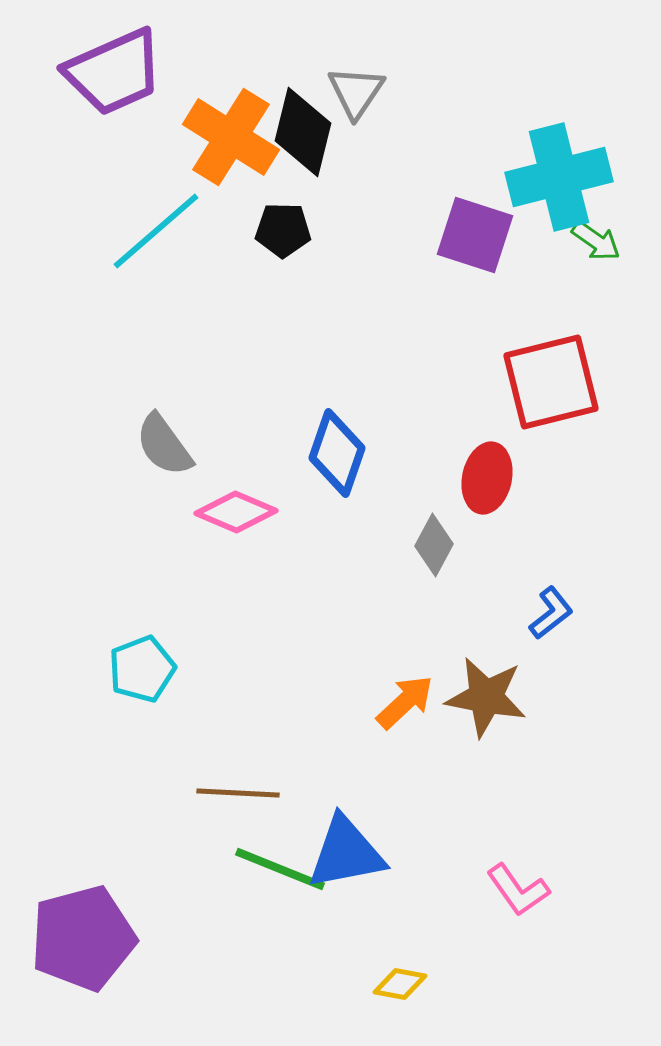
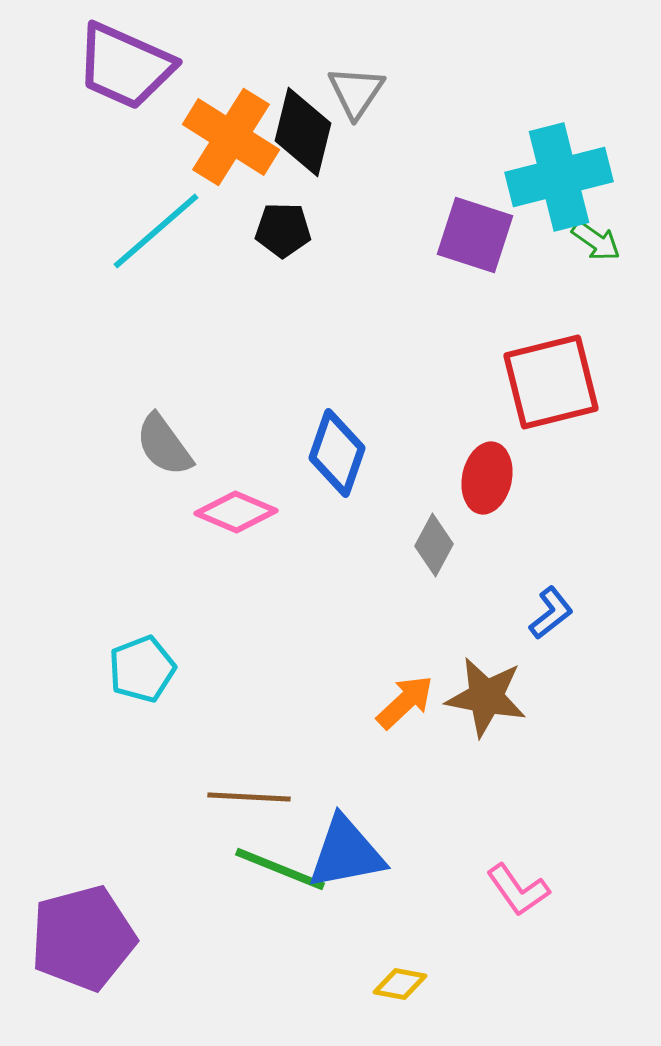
purple trapezoid: moved 11 px right, 6 px up; rotated 48 degrees clockwise
brown line: moved 11 px right, 4 px down
